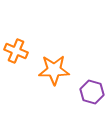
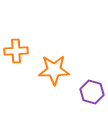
orange cross: rotated 25 degrees counterclockwise
